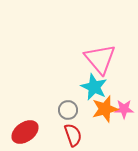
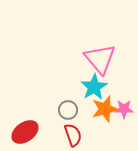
cyan star: rotated 16 degrees clockwise
